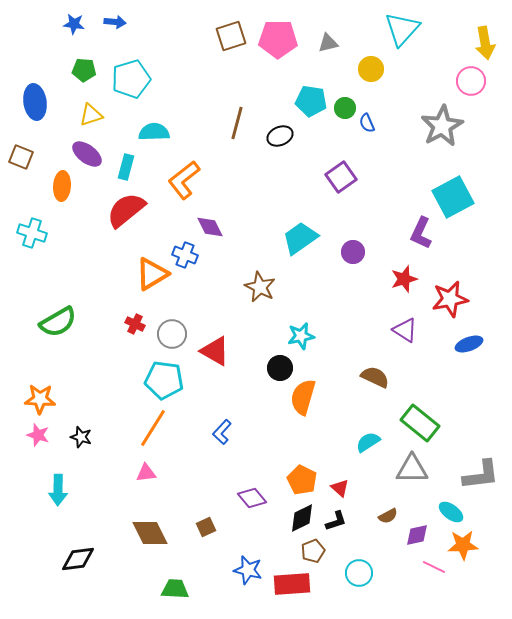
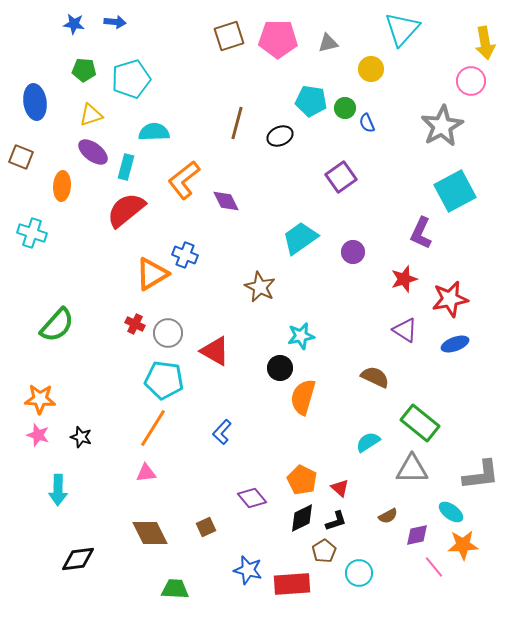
brown square at (231, 36): moved 2 px left
purple ellipse at (87, 154): moved 6 px right, 2 px up
cyan square at (453, 197): moved 2 px right, 6 px up
purple diamond at (210, 227): moved 16 px right, 26 px up
green semicircle at (58, 322): moved 1 px left, 3 px down; rotated 18 degrees counterclockwise
gray circle at (172, 334): moved 4 px left, 1 px up
blue ellipse at (469, 344): moved 14 px left
brown pentagon at (313, 551): moved 11 px right; rotated 10 degrees counterclockwise
pink line at (434, 567): rotated 25 degrees clockwise
